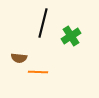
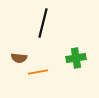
green cross: moved 5 px right, 22 px down; rotated 24 degrees clockwise
orange line: rotated 12 degrees counterclockwise
